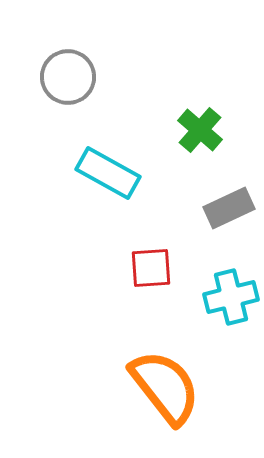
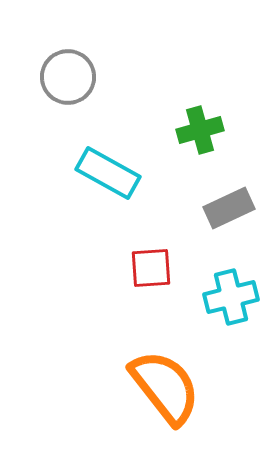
green cross: rotated 33 degrees clockwise
